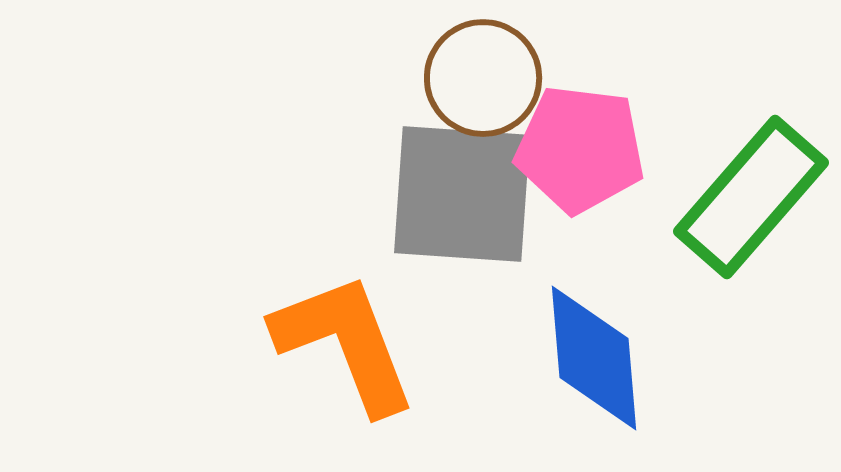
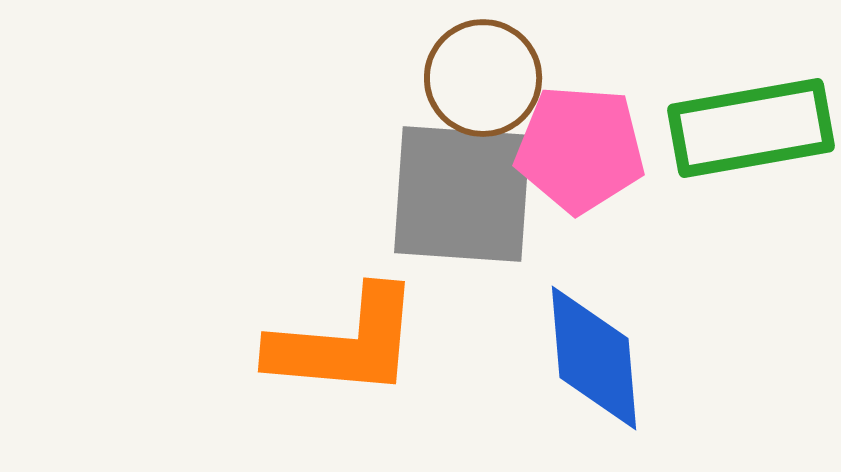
pink pentagon: rotated 3 degrees counterclockwise
green rectangle: moved 69 px up; rotated 39 degrees clockwise
orange L-shape: rotated 116 degrees clockwise
